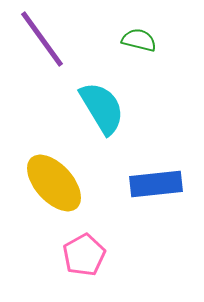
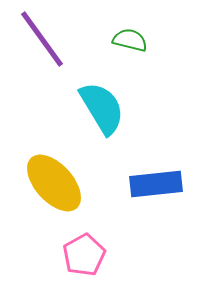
green semicircle: moved 9 px left
